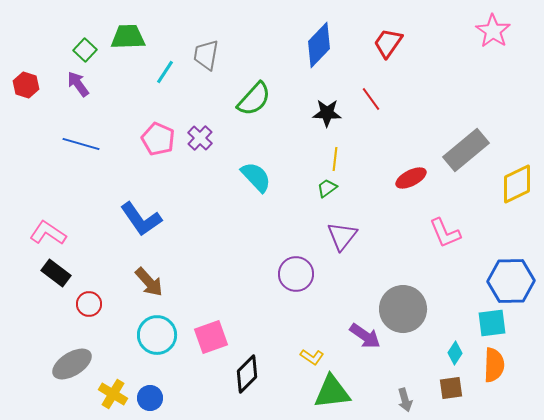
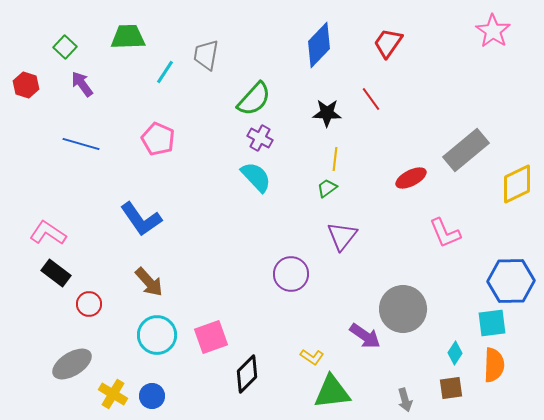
green square at (85, 50): moved 20 px left, 3 px up
purple arrow at (78, 84): moved 4 px right
purple cross at (200, 138): moved 60 px right; rotated 15 degrees counterclockwise
purple circle at (296, 274): moved 5 px left
blue circle at (150, 398): moved 2 px right, 2 px up
